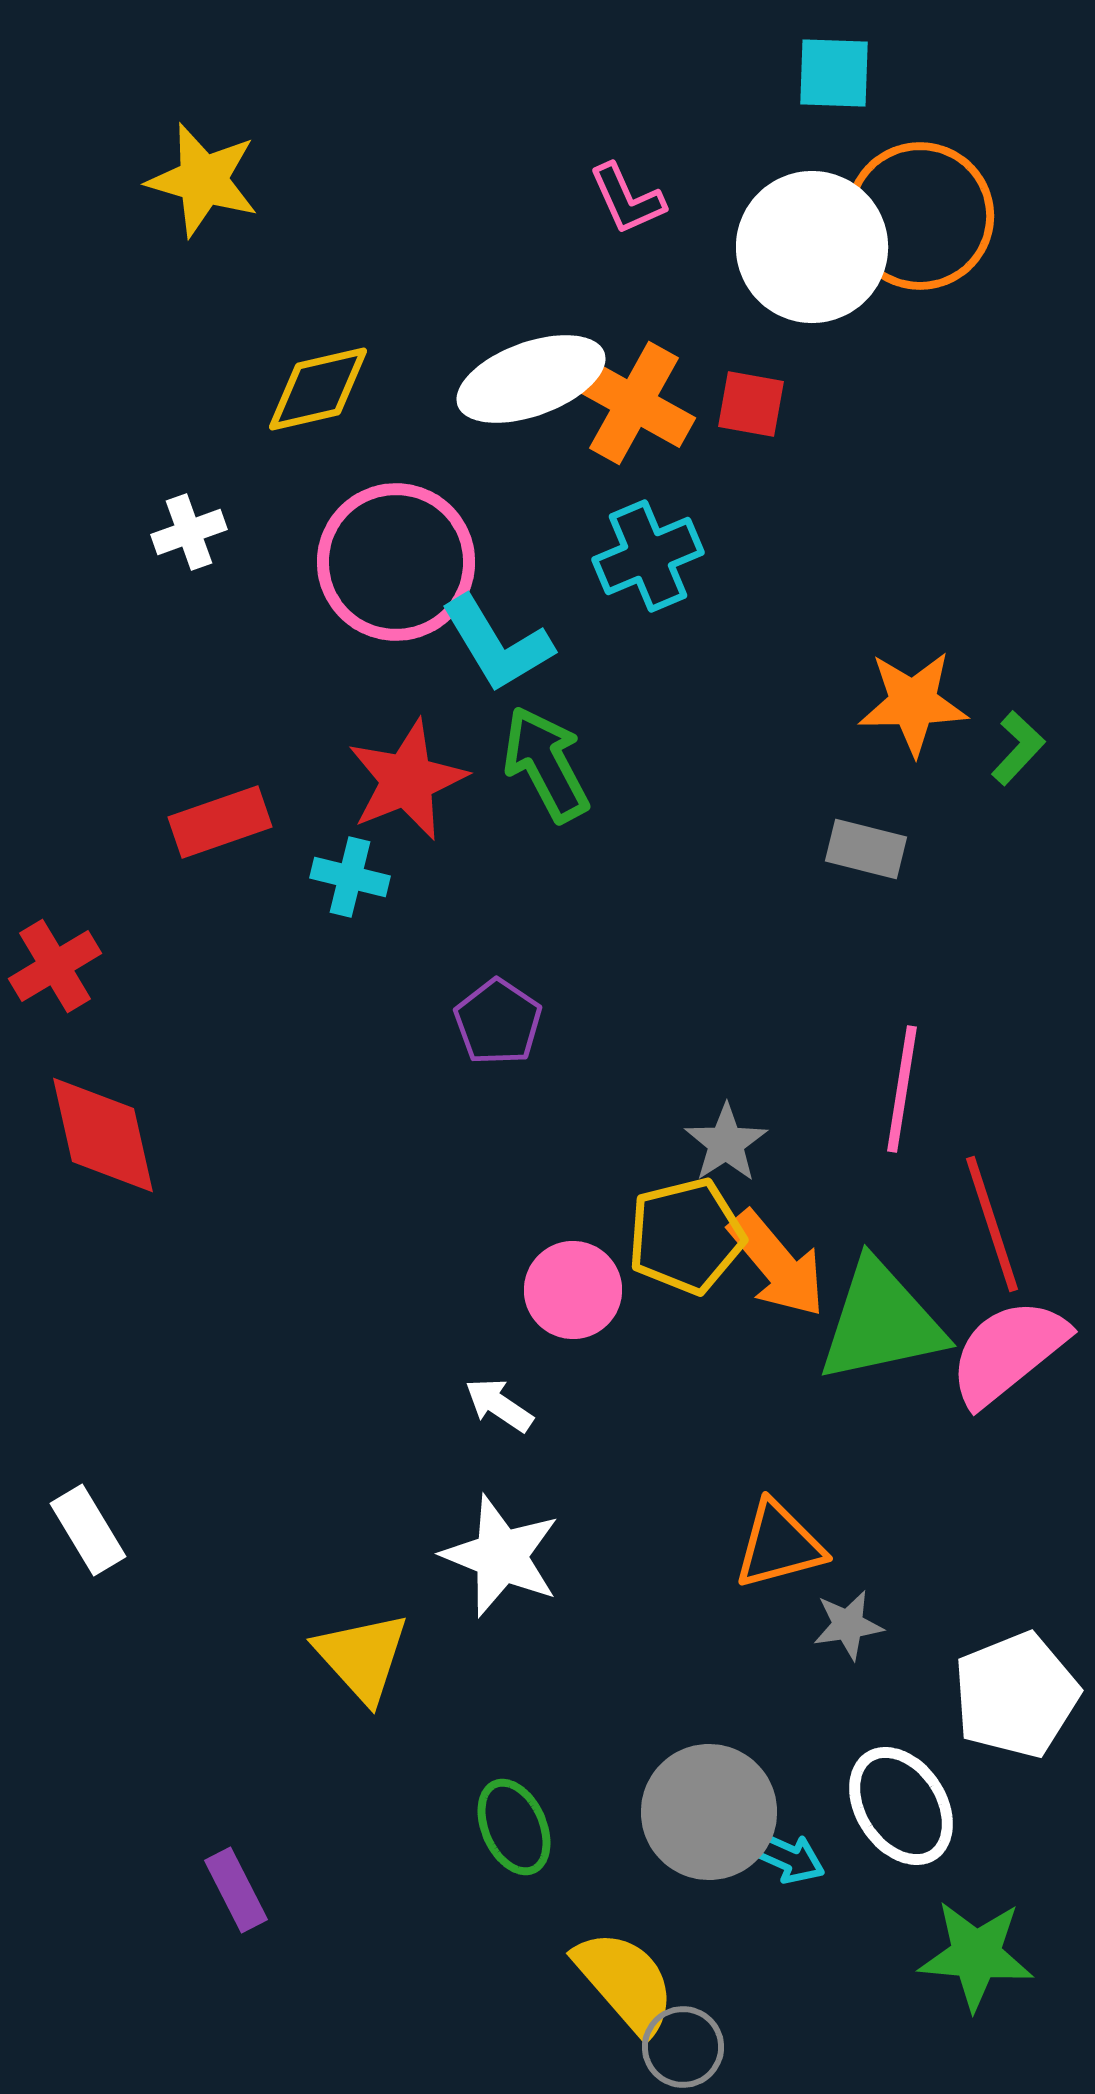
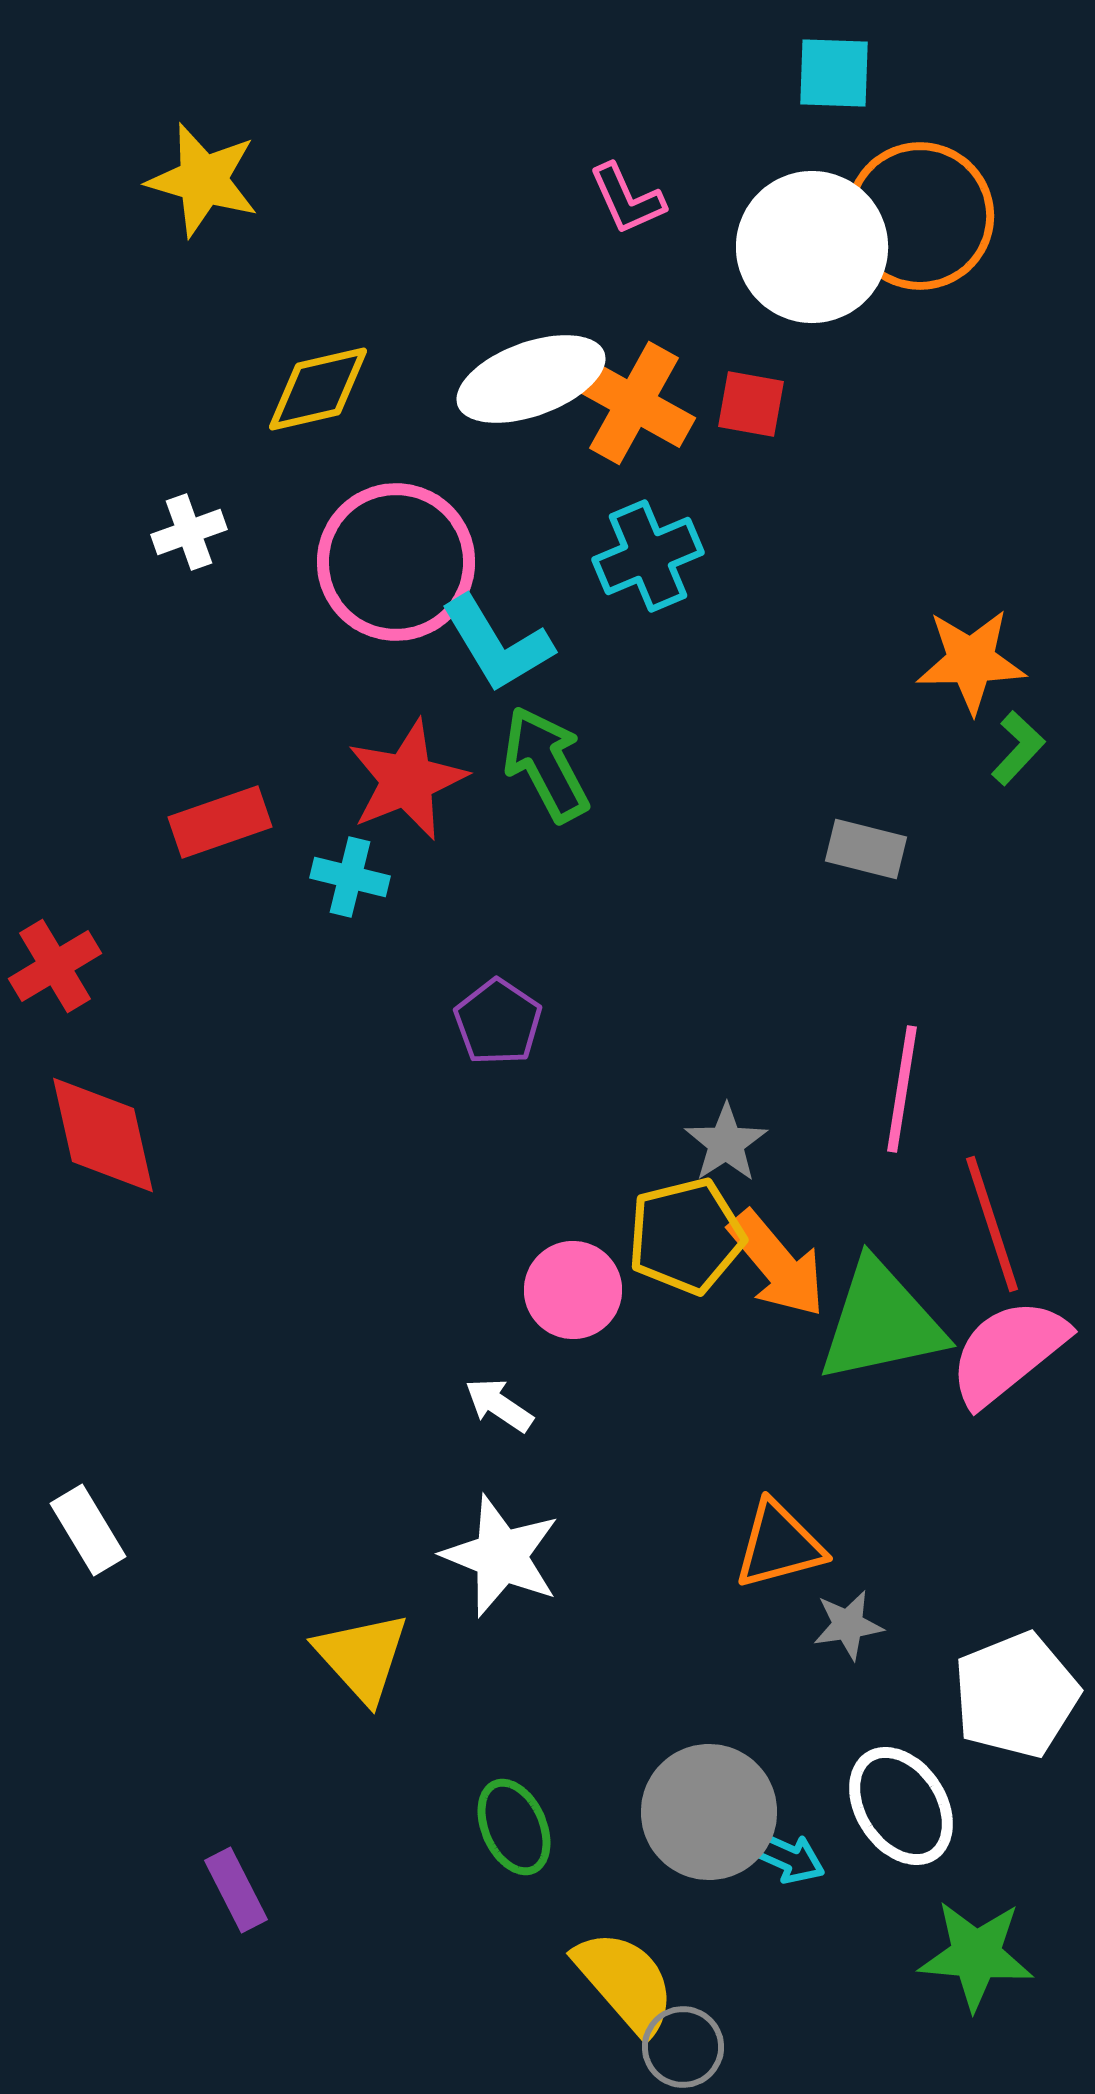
orange star at (913, 703): moved 58 px right, 42 px up
